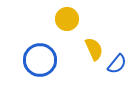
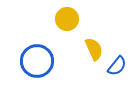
blue circle: moved 3 px left, 1 px down
blue semicircle: moved 2 px down
